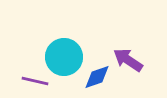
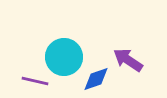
blue diamond: moved 1 px left, 2 px down
